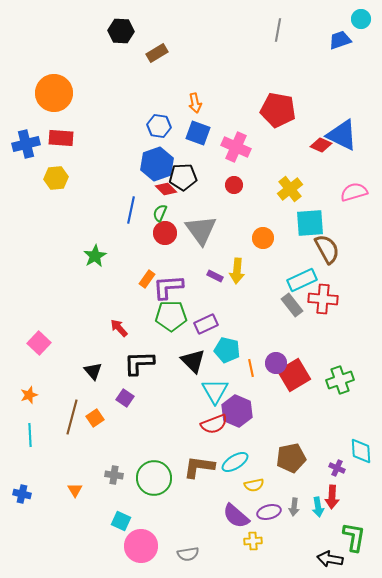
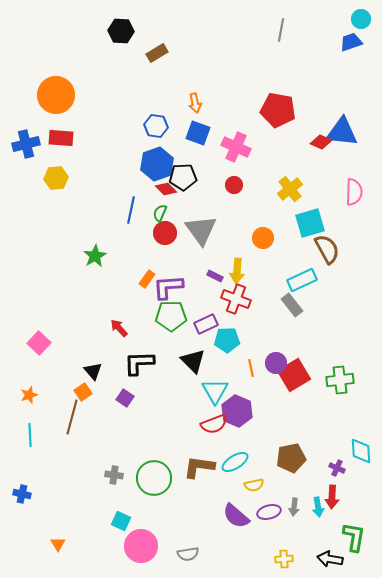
gray line at (278, 30): moved 3 px right
blue trapezoid at (340, 40): moved 11 px right, 2 px down
orange circle at (54, 93): moved 2 px right, 2 px down
blue hexagon at (159, 126): moved 3 px left
blue triangle at (342, 135): moved 3 px up; rotated 20 degrees counterclockwise
red diamond at (321, 145): moved 3 px up
pink semicircle at (354, 192): rotated 108 degrees clockwise
cyan square at (310, 223): rotated 12 degrees counterclockwise
red cross at (323, 299): moved 87 px left; rotated 16 degrees clockwise
cyan pentagon at (227, 350): moved 10 px up; rotated 15 degrees counterclockwise
green cross at (340, 380): rotated 12 degrees clockwise
orange square at (95, 418): moved 12 px left, 26 px up
orange triangle at (75, 490): moved 17 px left, 54 px down
yellow cross at (253, 541): moved 31 px right, 18 px down
